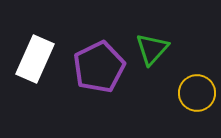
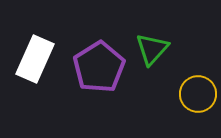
purple pentagon: rotated 6 degrees counterclockwise
yellow circle: moved 1 px right, 1 px down
